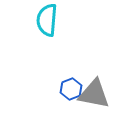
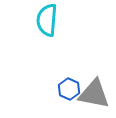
blue hexagon: moved 2 px left; rotated 15 degrees counterclockwise
